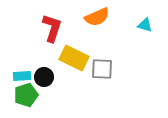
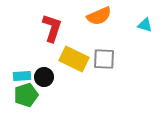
orange semicircle: moved 2 px right, 1 px up
yellow rectangle: moved 1 px down
gray square: moved 2 px right, 10 px up
